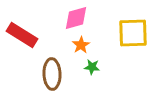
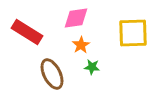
pink diamond: rotated 8 degrees clockwise
red rectangle: moved 5 px right, 3 px up
brown ellipse: rotated 24 degrees counterclockwise
